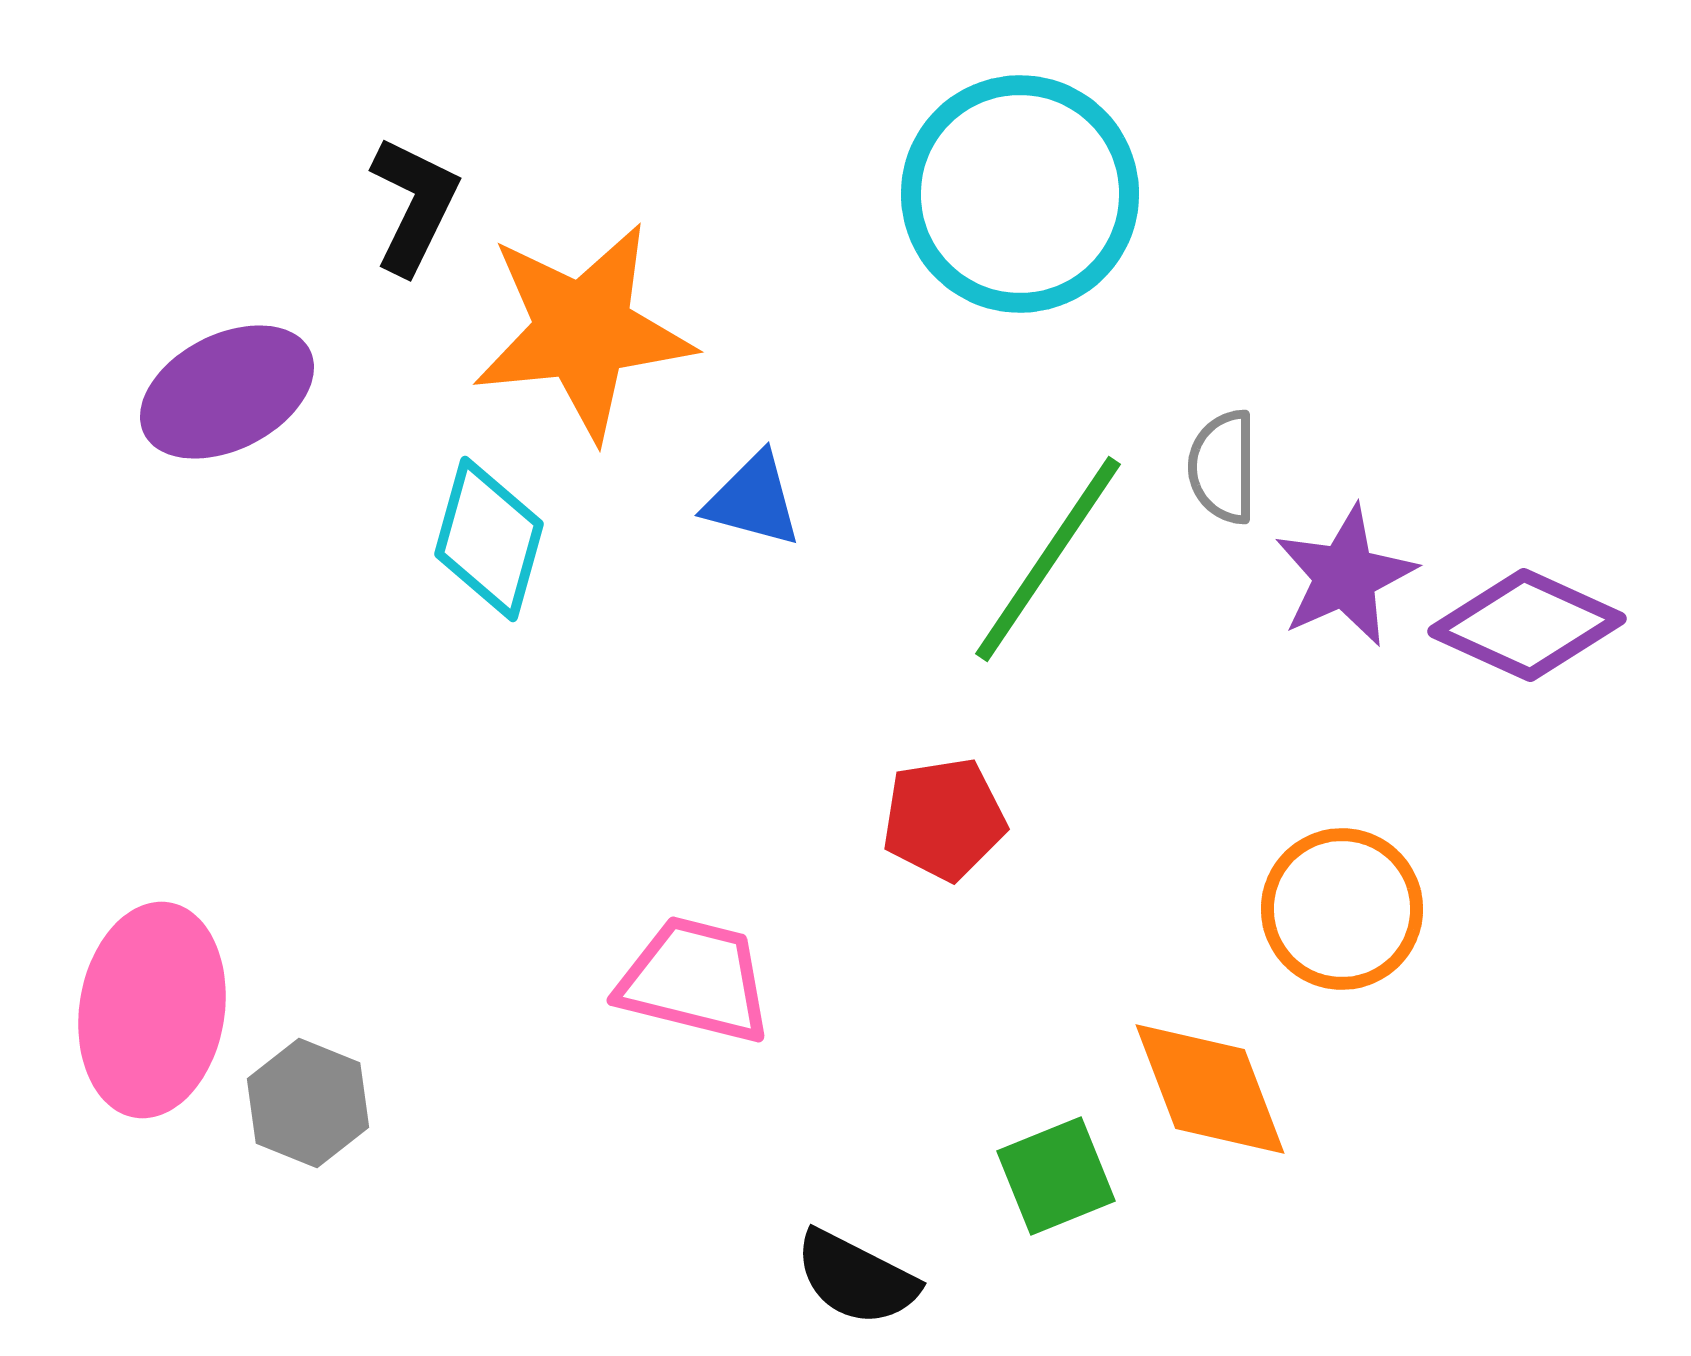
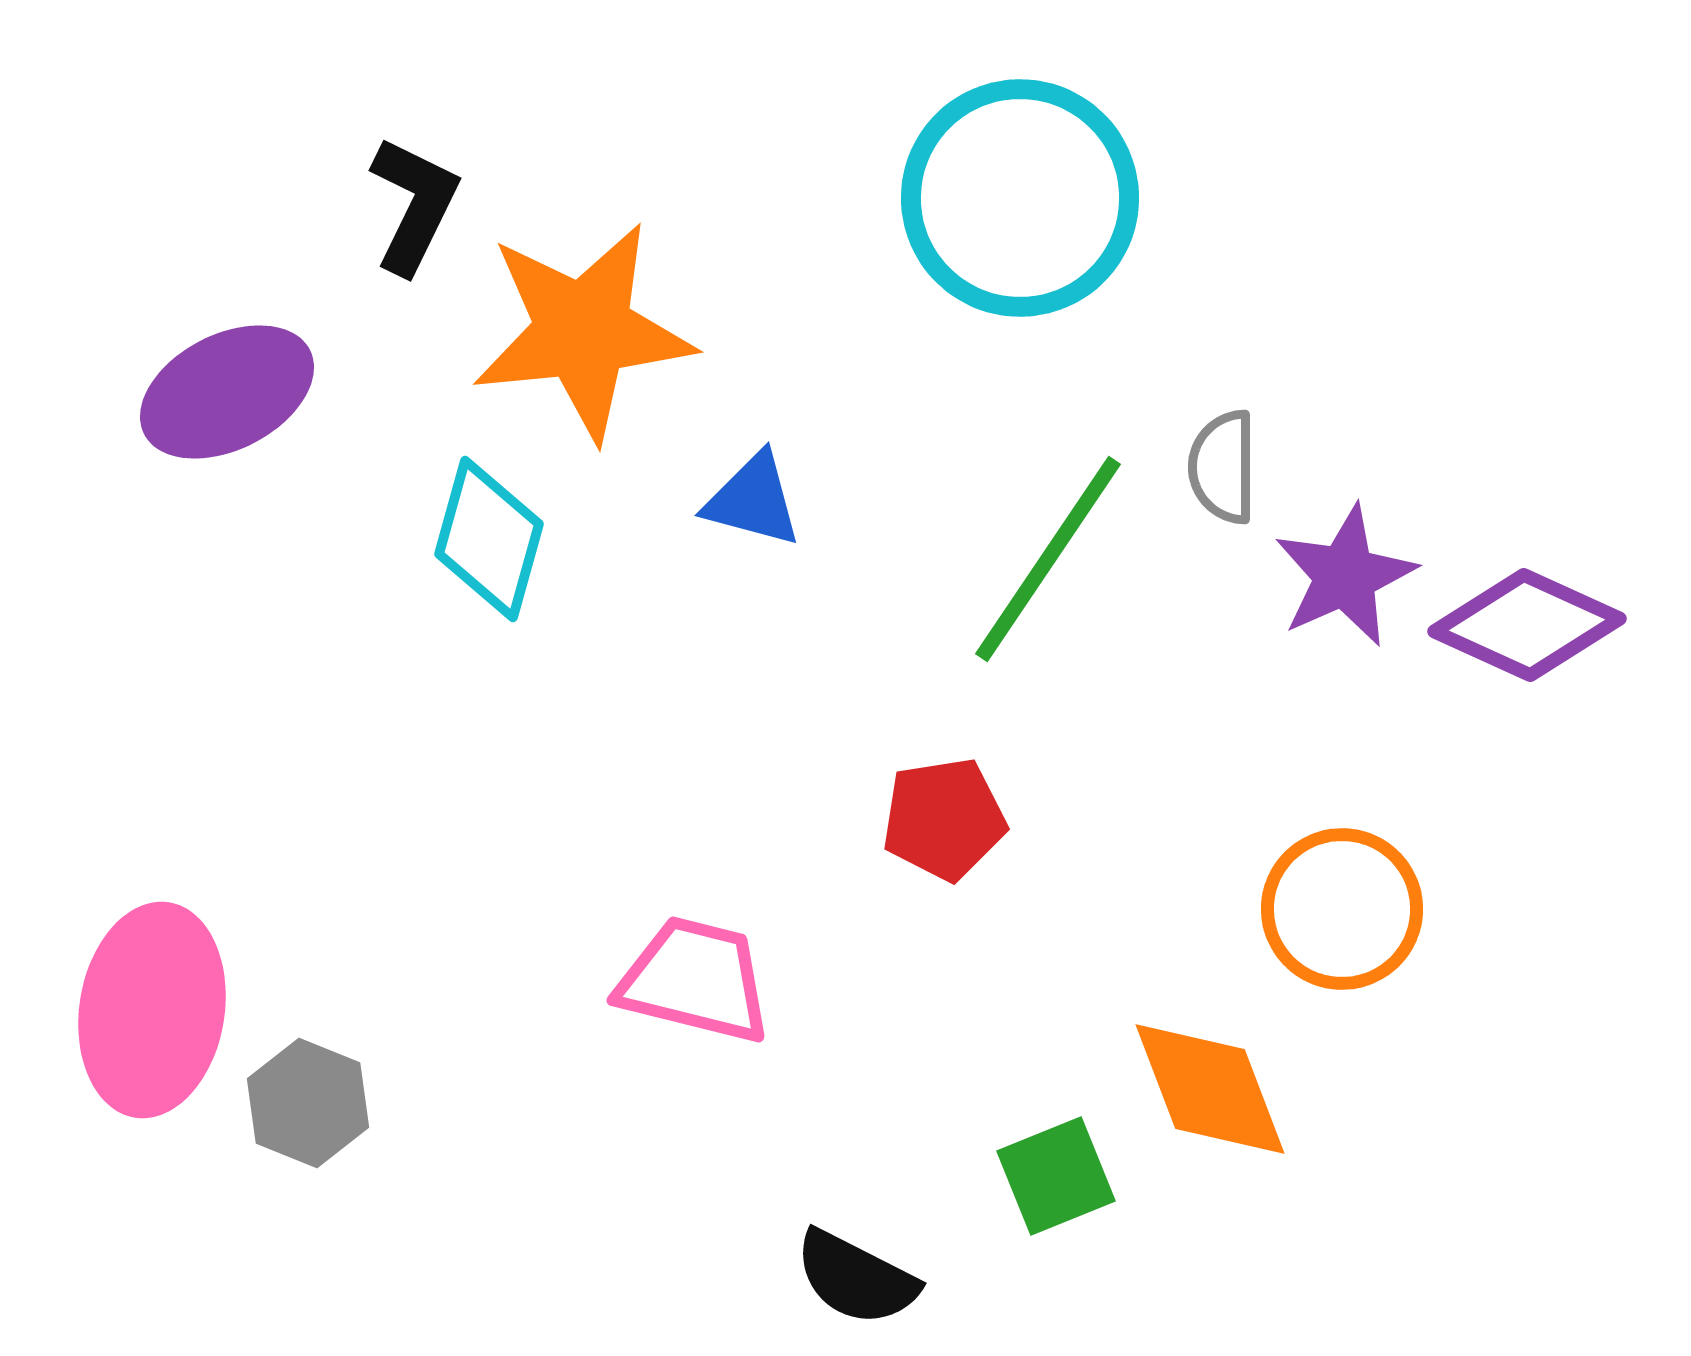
cyan circle: moved 4 px down
